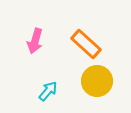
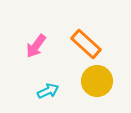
pink arrow: moved 1 px right, 5 px down; rotated 20 degrees clockwise
cyan arrow: rotated 25 degrees clockwise
